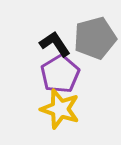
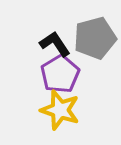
yellow star: moved 1 px down
